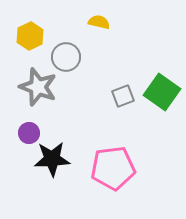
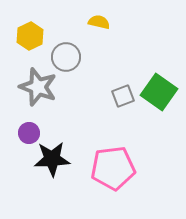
green square: moved 3 px left
